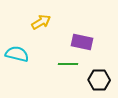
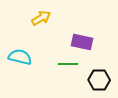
yellow arrow: moved 4 px up
cyan semicircle: moved 3 px right, 3 px down
